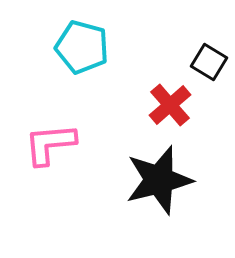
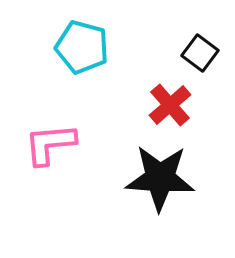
black square: moved 9 px left, 9 px up; rotated 6 degrees clockwise
black star: moved 1 px right, 2 px up; rotated 18 degrees clockwise
